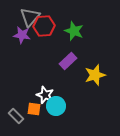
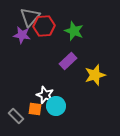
orange square: moved 1 px right
